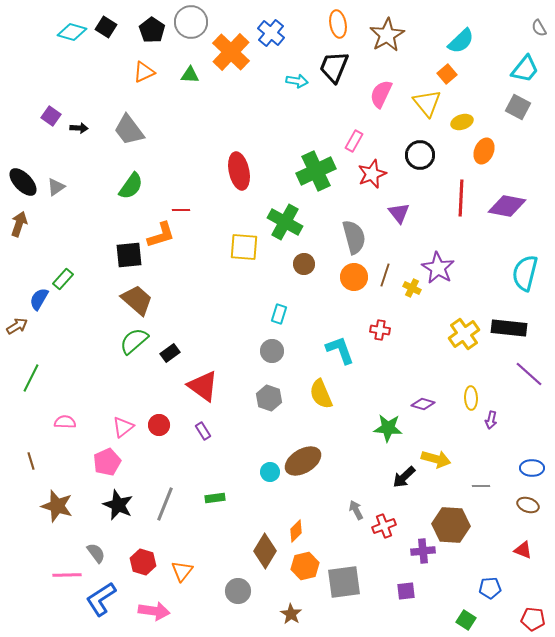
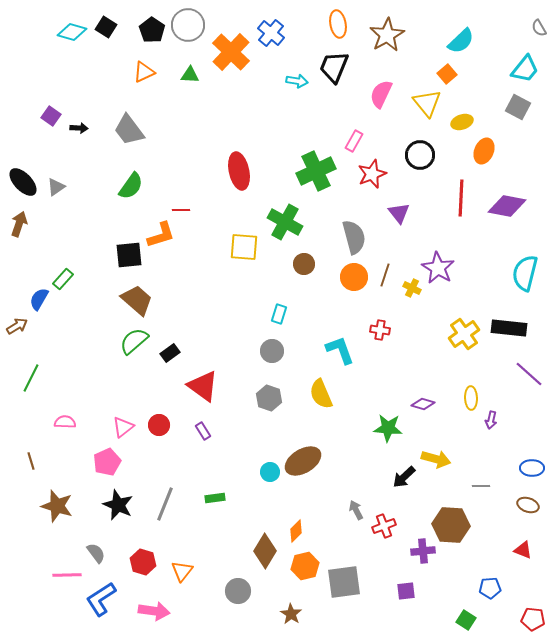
gray circle at (191, 22): moved 3 px left, 3 px down
